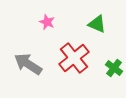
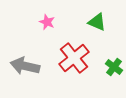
green triangle: moved 2 px up
gray arrow: moved 3 px left, 2 px down; rotated 20 degrees counterclockwise
green cross: moved 1 px up
